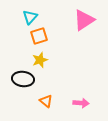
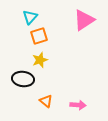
pink arrow: moved 3 px left, 2 px down
